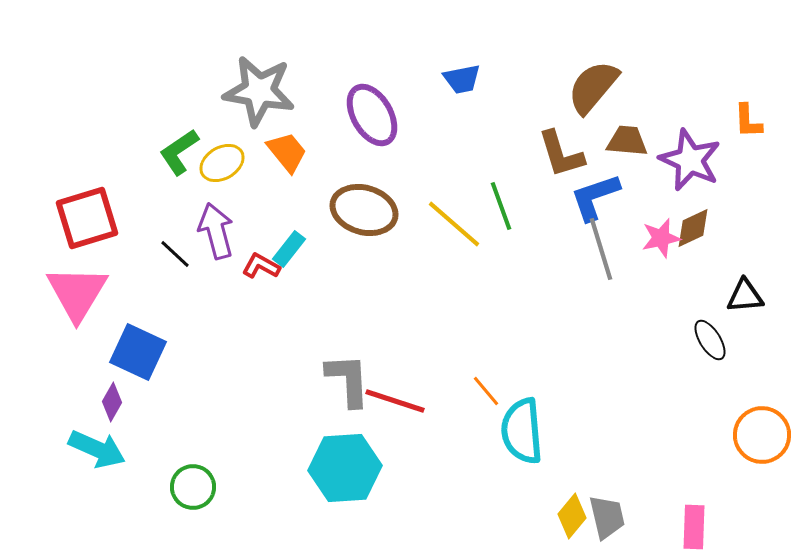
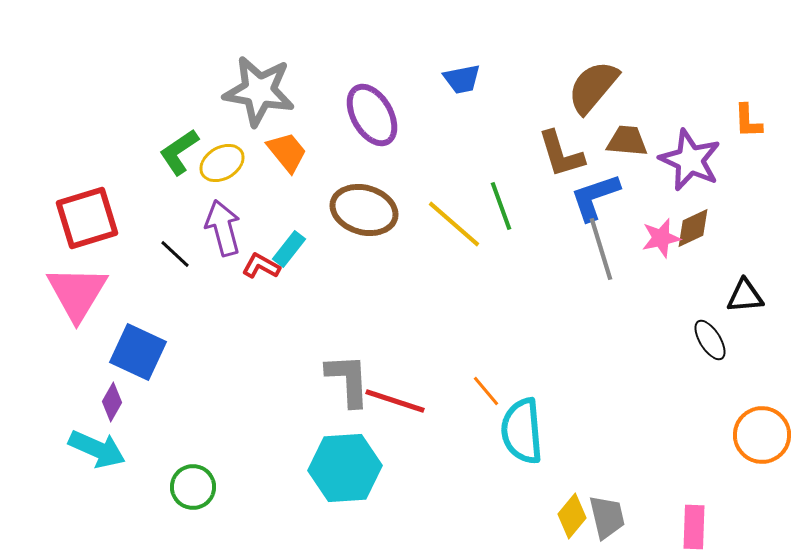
purple arrow: moved 7 px right, 3 px up
